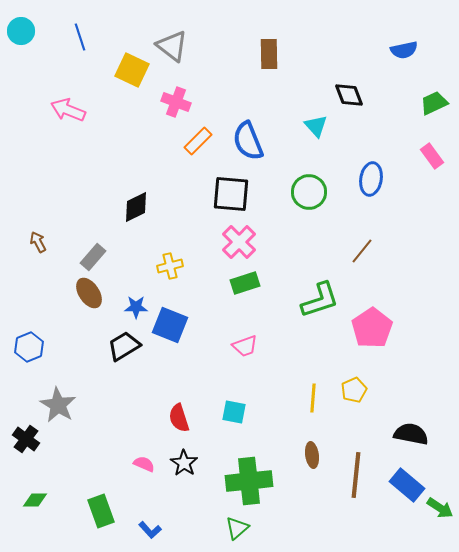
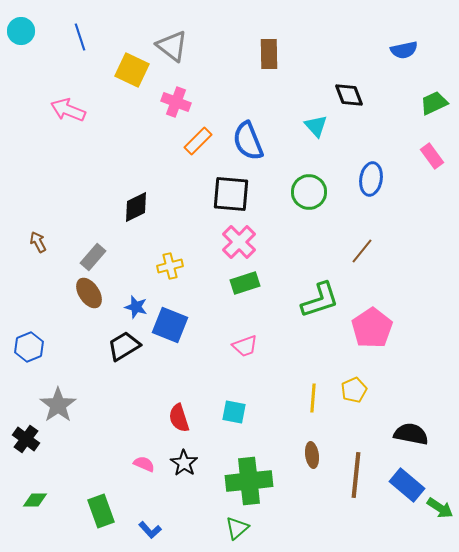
blue star at (136, 307): rotated 15 degrees clockwise
gray star at (58, 405): rotated 6 degrees clockwise
